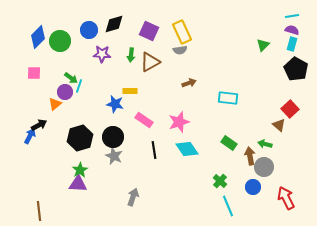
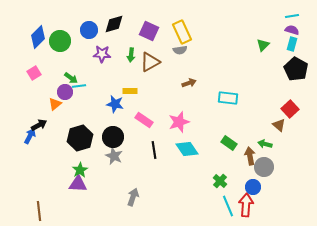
pink square at (34, 73): rotated 32 degrees counterclockwise
cyan line at (79, 86): rotated 64 degrees clockwise
red arrow at (286, 198): moved 40 px left, 7 px down; rotated 30 degrees clockwise
